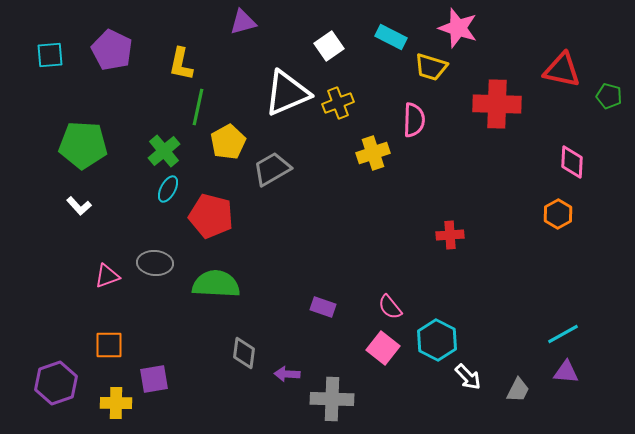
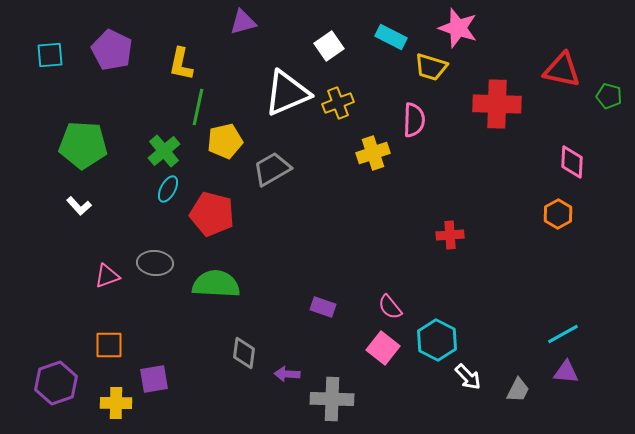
yellow pentagon at (228, 142): moved 3 px left, 1 px up; rotated 16 degrees clockwise
red pentagon at (211, 216): moved 1 px right, 2 px up
